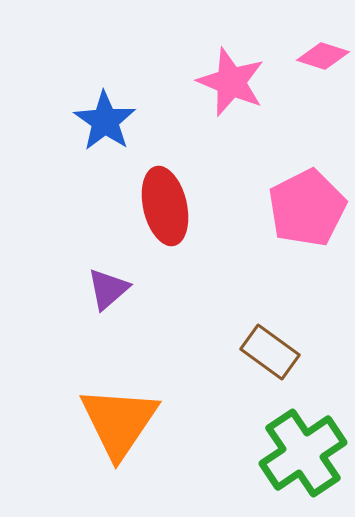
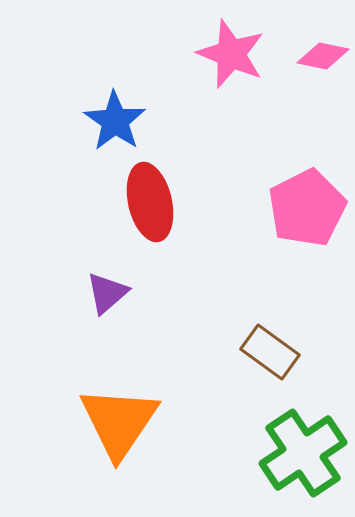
pink diamond: rotated 6 degrees counterclockwise
pink star: moved 28 px up
blue star: moved 10 px right
red ellipse: moved 15 px left, 4 px up
purple triangle: moved 1 px left, 4 px down
